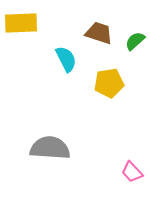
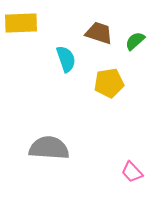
cyan semicircle: rotated 8 degrees clockwise
gray semicircle: moved 1 px left
